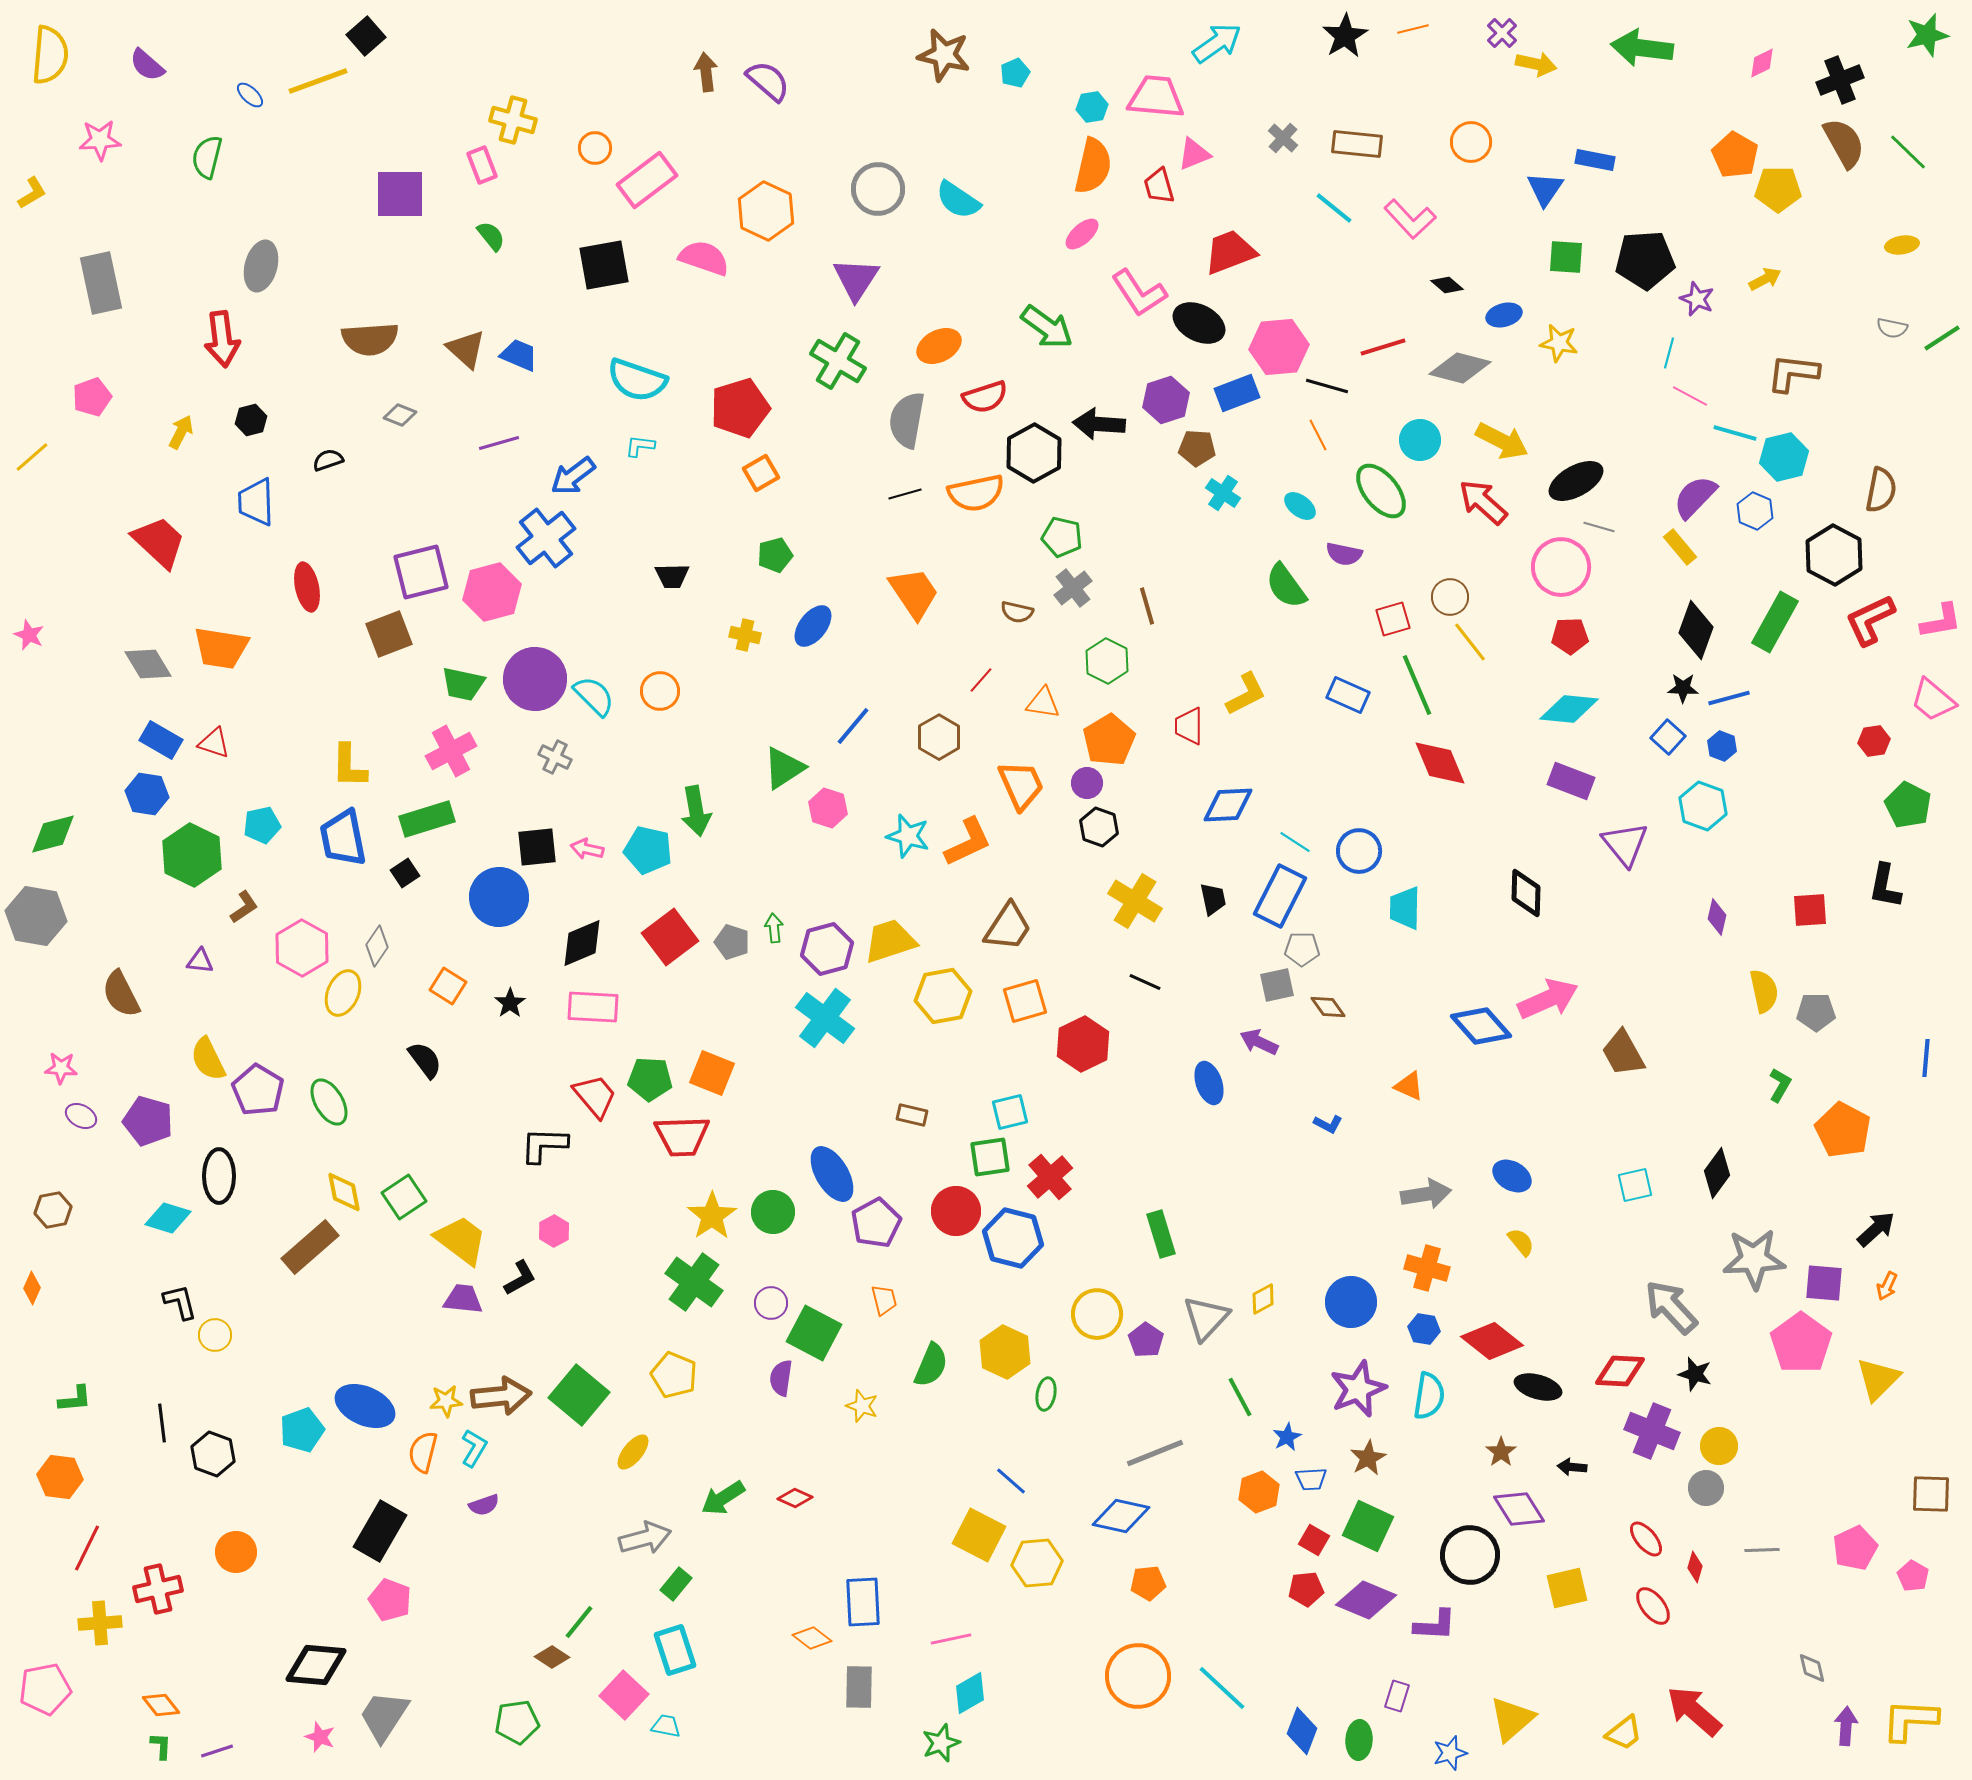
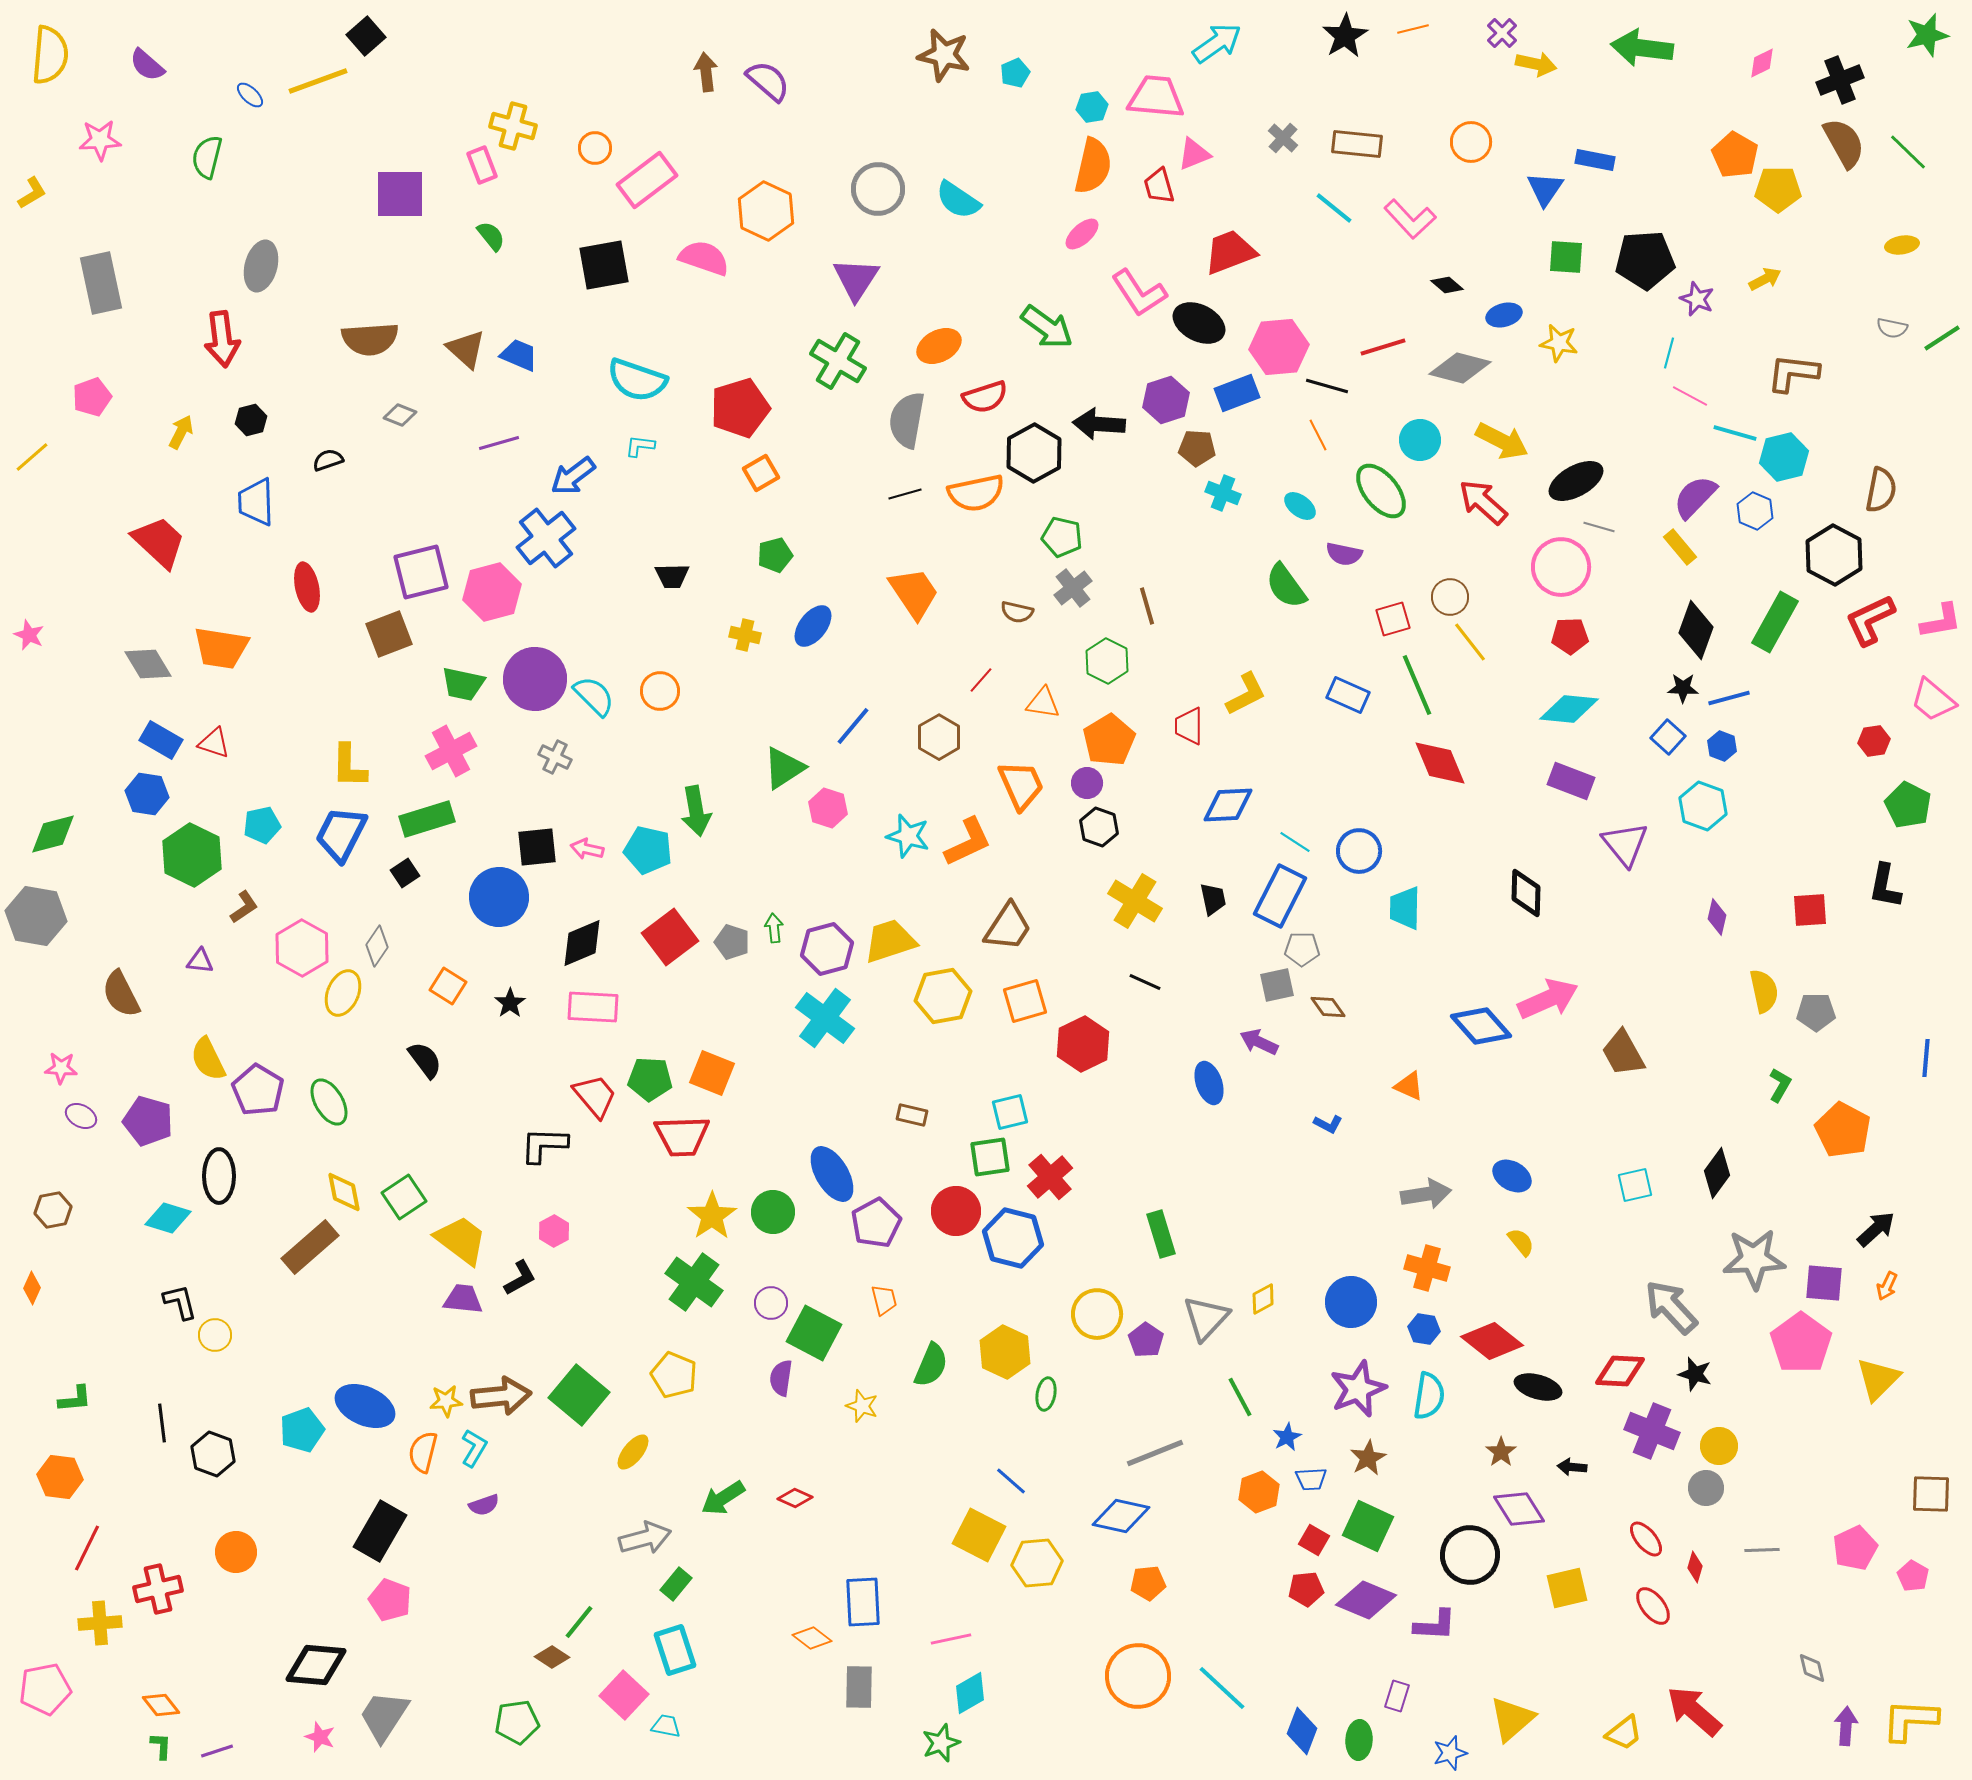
yellow cross at (513, 120): moved 6 px down
cyan cross at (1223, 493): rotated 12 degrees counterclockwise
blue trapezoid at (343, 838): moved 2 px left, 4 px up; rotated 38 degrees clockwise
